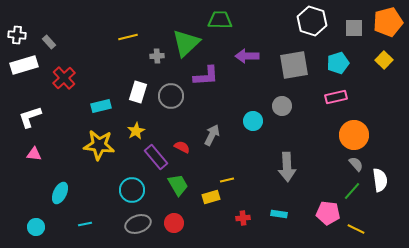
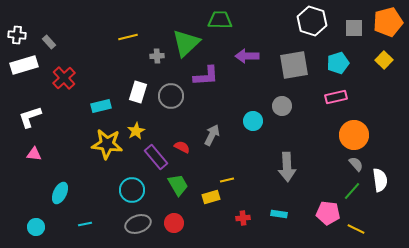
yellow star at (99, 145): moved 8 px right, 1 px up
